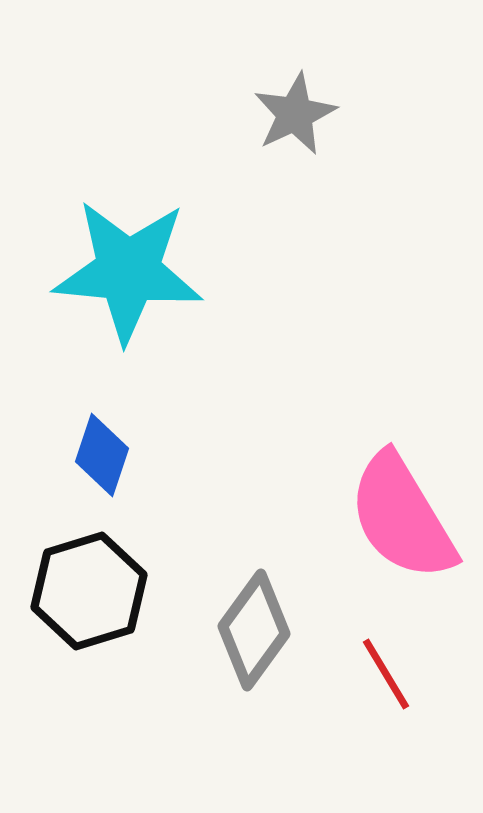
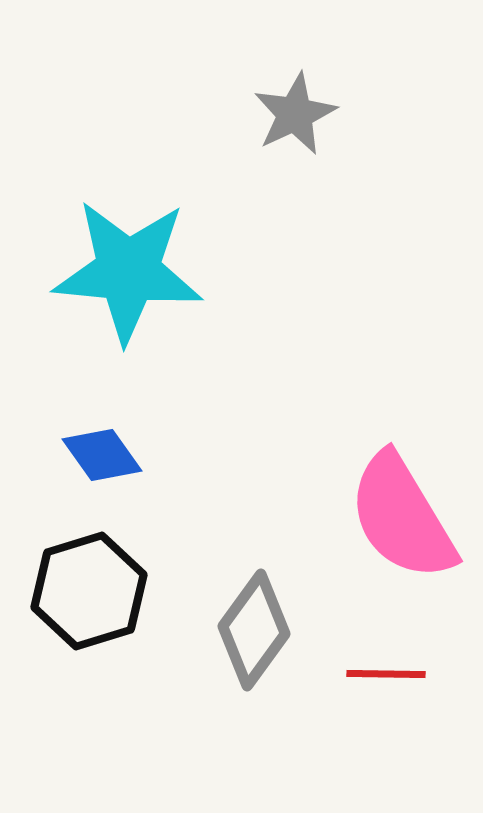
blue diamond: rotated 54 degrees counterclockwise
red line: rotated 58 degrees counterclockwise
